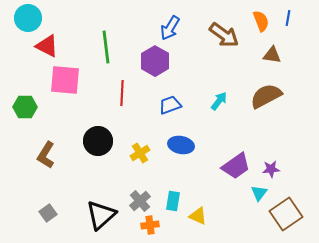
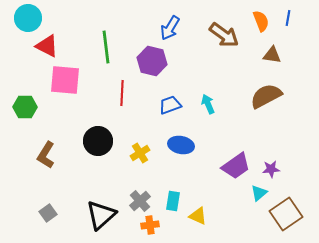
purple hexagon: moved 3 px left; rotated 16 degrees counterclockwise
cyan arrow: moved 11 px left, 3 px down; rotated 60 degrees counterclockwise
cyan triangle: rotated 12 degrees clockwise
